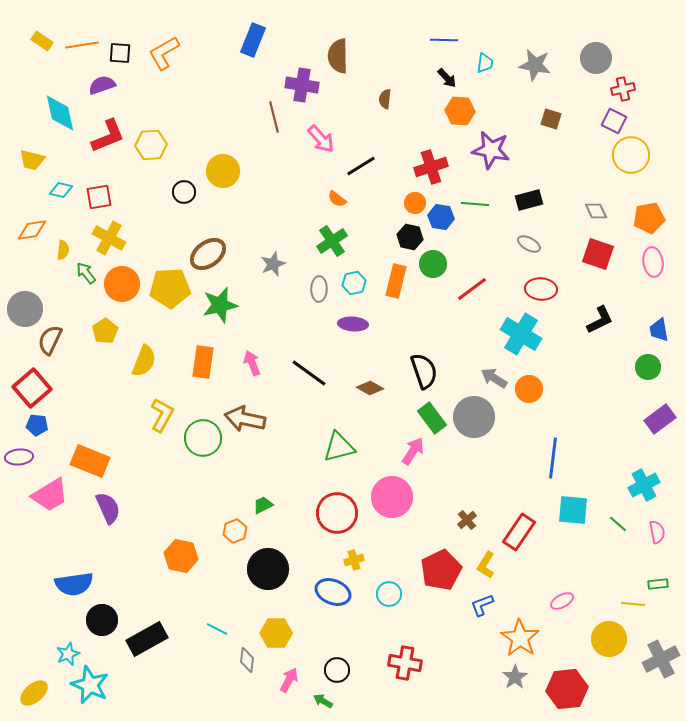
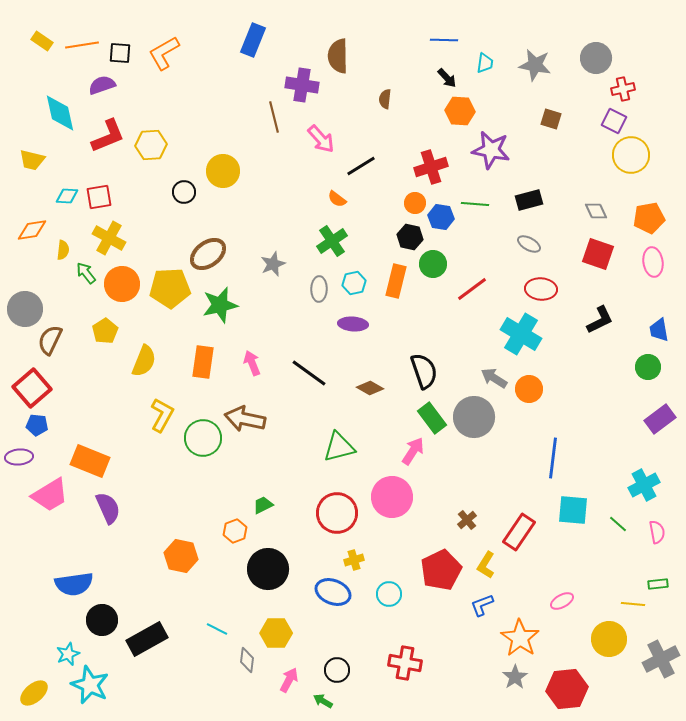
cyan diamond at (61, 190): moved 6 px right, 6 px down; rotated 10 degrees counterclockwise
